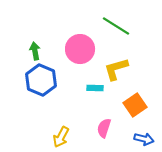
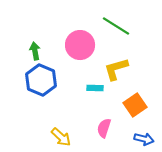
pink circle: moved 4 px up
yellow arrow: rotated 75 degrees counterclockwise
